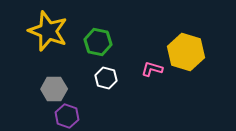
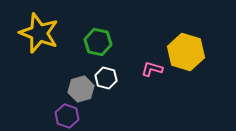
yellow star: moved 9 px left, 2 px down
gray hexagon: moved 27 px right; rotated 15 degrees counterclockwise
